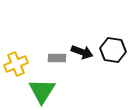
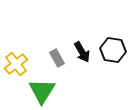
black arrow: rotated 40 degrees clockwise
gray rectangle: rotated 60 degrees clockwise
yellow cross: rotated 15 degrees counterclockwise
